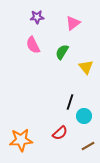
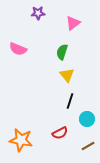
purple star: moved 1 px right, 4 px up
pink semicircle: moved 15 px left, 4 px down; rotated 42 degrees counterclockwise
green semicircle: rotated 14 degrees counterclockwise
yellow triangle: moved 19 px left, 8 px down
black line: moved 1 px up
cyan circle: moved 3 px right, 3 px down
red semicircle: rotated 14 degrees clockwise
orange star: rotated 15 degrees clockwise
